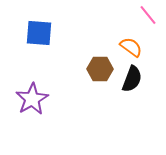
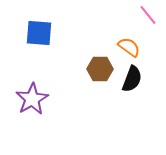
orange semicircle: moved 2 px left
